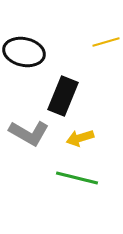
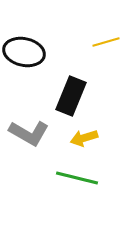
black rectangle: moved 8 px right
yellow arrow: moved 4 px right
